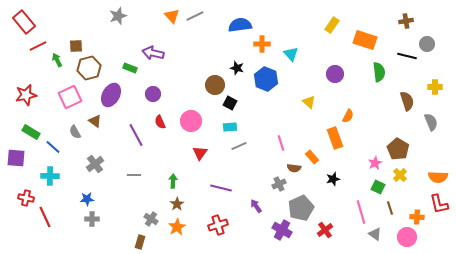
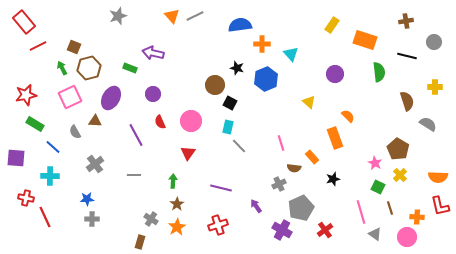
gray circle at (427, 44): moved 7 px right, 2 px up
brown square at (76, 46): moved 2 px left, 1 px down; rotated 24 degrees clockwise
green arrow at (57, 60): moved 5 px right, 8 px down
blue hexagon at (266, 79): rotated 15 degrees clockwise
purple ellipse at (111, 95): moved 3 px down
orange semicircle at (348, 116): rotated 72 degrees counterclockwise
brown triangle at (95, 121): rotated 32 degrees counterclockwise
gray semicircle at (431, 122): moved 3 px left, 2 px down; rotated 36 degrees counterclockwise
cyan rectangle at (230, 127): moved 2 px left; rotated 72 degrees counterclockwise
green rectangle at (31, 132): moved 4 px right, 8 px up
gray line at (239, 146): rotated 70 degrees clockwise
red triangle at (200, 153): moved 12 px left
pink star at (375, 163): rotated 16 degrees counterclockwise
red L-shape at (439, 204): moved 1 px right, 2 px down
